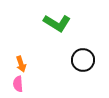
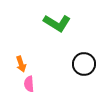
black circle: moved 1 px right, 4 px down
pink semicircle: moved 11 px right
